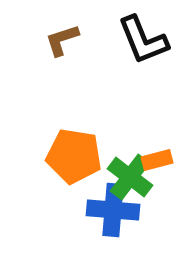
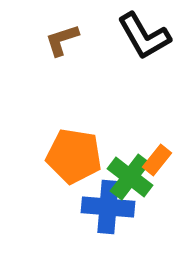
black L-shape: moved 1 px right, 4 px up; rotated 8 degrees counterclockwise
orange rectangle: rotated 36 degrees counterclockwise
blue cross: moved 5 px left, 3 px up
